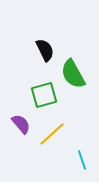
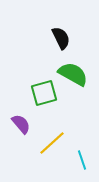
black semicircle: moved 16 px right, 12 px up
green semicircle: rotated 148 degrees clockwise
green square: moved 2 px up
yellow line: moved 9 px down
